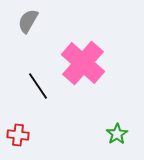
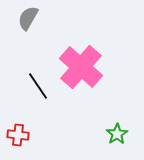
gray semicircle: moved 3 px up
pink cross: moved 2 px left, 4 px down
